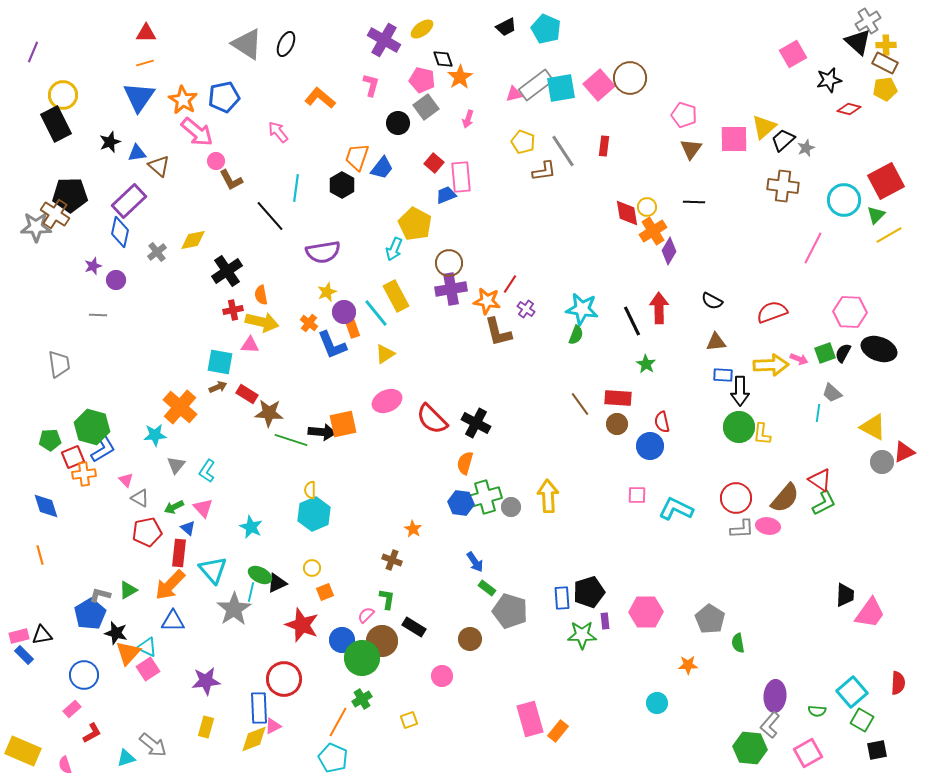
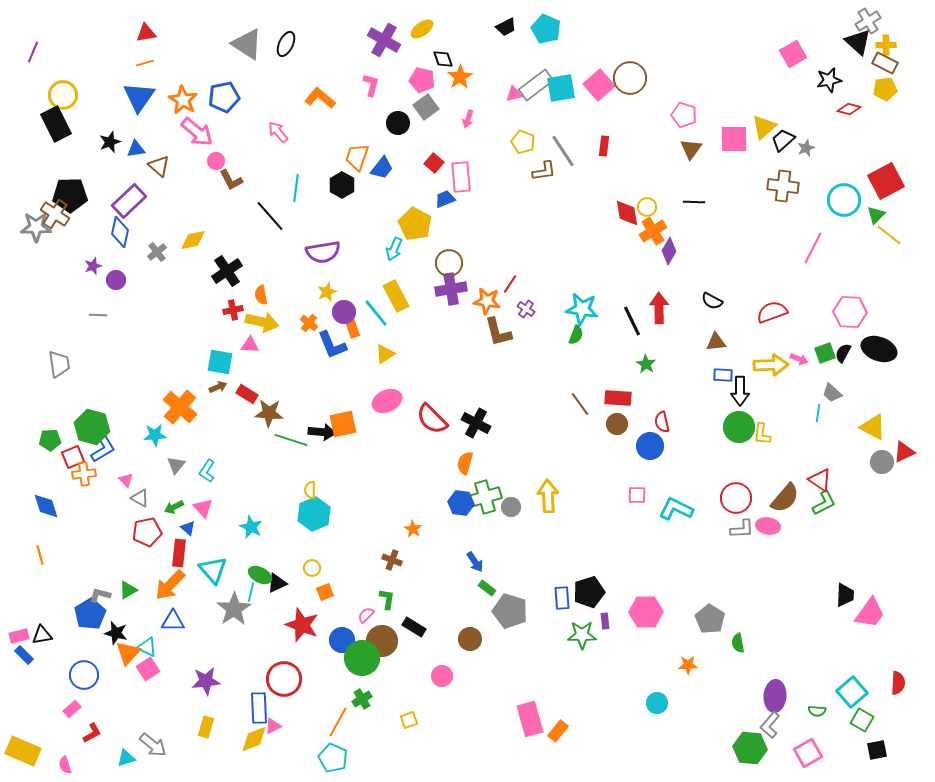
red triangle at (146, 33): rotated 10 degrees counterclockwise
blue triangle at (137, 153): moved 1 px left, 4 px up
blue trapezoid at (446, 195): moved 1 px left, 4 px down
yellow line at (889, 235): rotated 68 degrees clockwise
